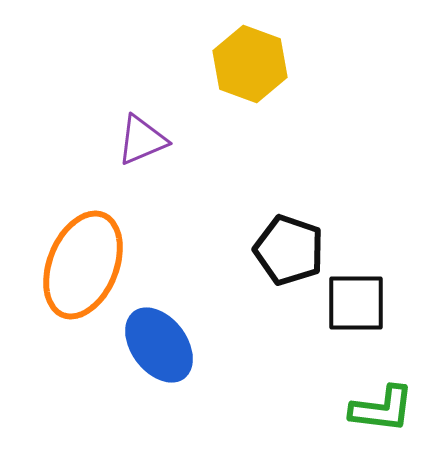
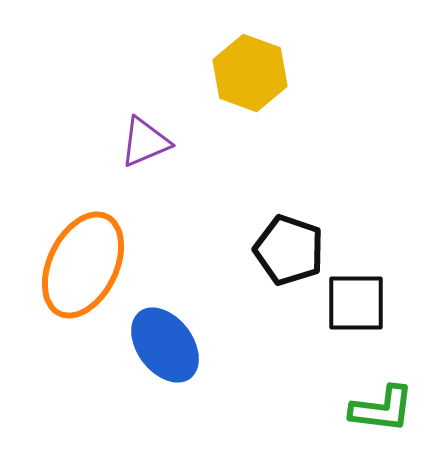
yellow hexagon: moved 9 px down
purple triangle: moved 3 px right, 2 px down
orange ellipse: rotated 4 degrees clockwise
blue ellipse: moved 6 px right
